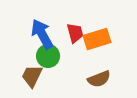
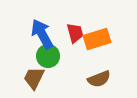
brown trapezoid: moved 2 px right, 2 px down
